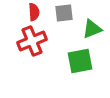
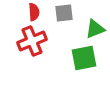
green triangle: moved 3 px right
green square: moved 4 px right, 3 px up
